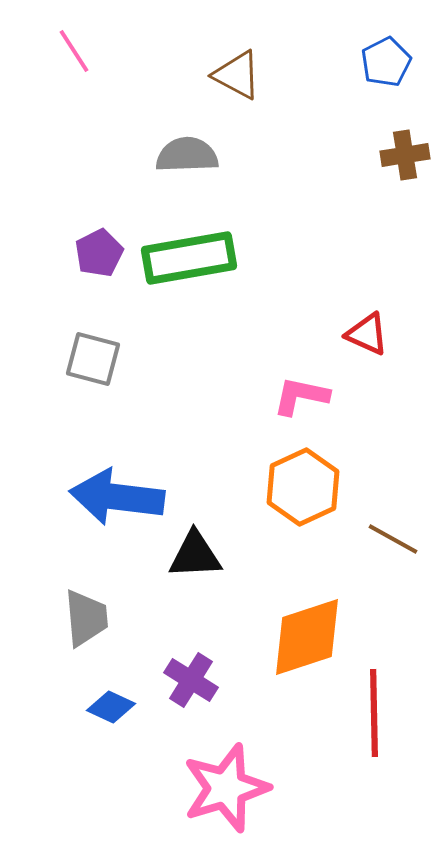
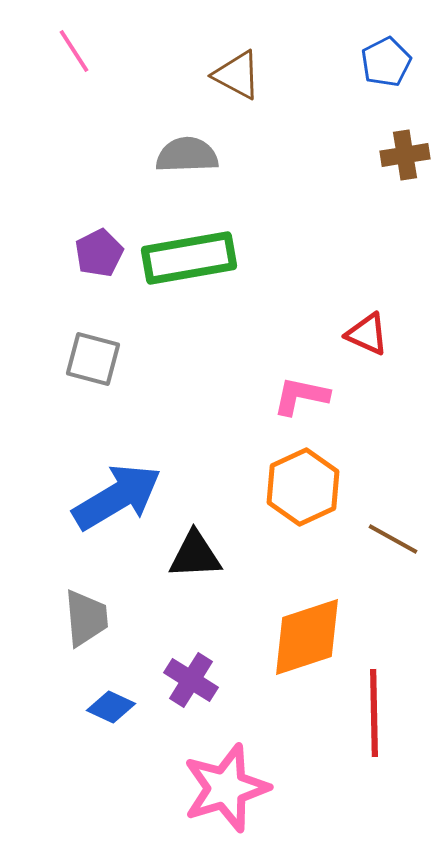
blue arrow: rotated 142 degrees clockwise
